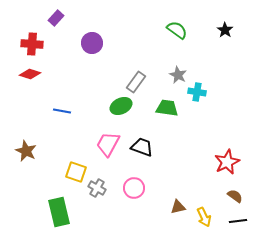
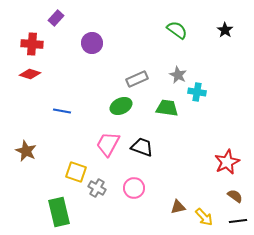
gray rectangle: moved 1 px right, 3 px up; rotated 30 degrees clockwise
yellow arrow: rotated 18 degrees counterclockwise
